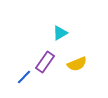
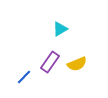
cyan triangle: moved 4 px up
purple rectangle: moved 5 px right
